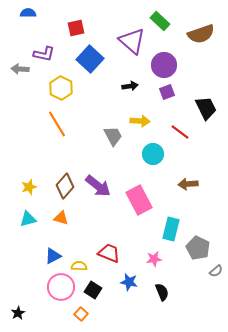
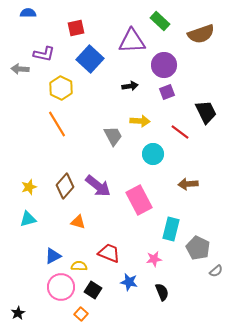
purple triangle: rotated 44 degrees counterclockwise
black trapezoid: moved 4 px down
orange triangle: moved 17 px right, 4 px down
